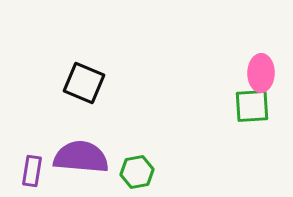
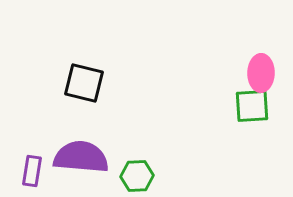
black square: rotated 9 degrees counterclockwise
green hexagon: moved 4 px down; rotated 8 degrees clockwise
